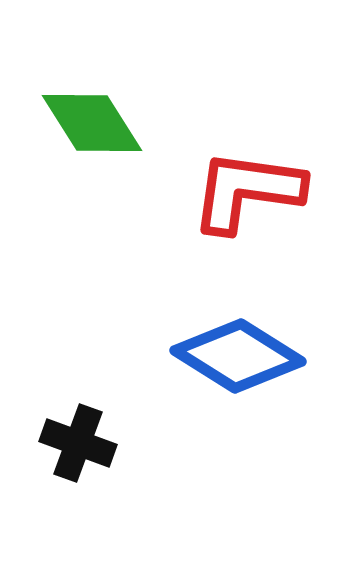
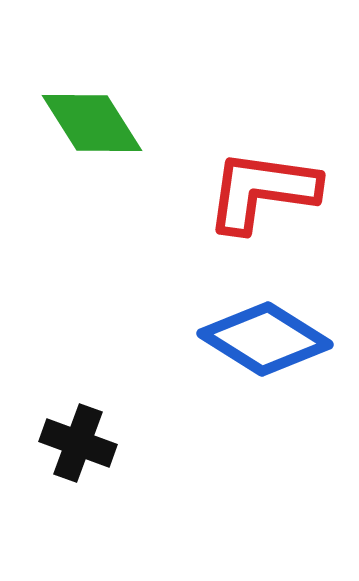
red L-shape: moved 15 px right
blue diamond: moved 27 px right, 17 px up
